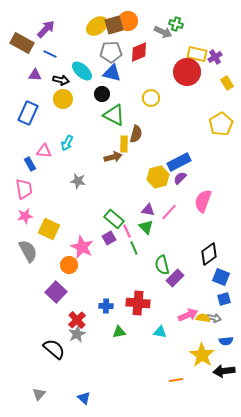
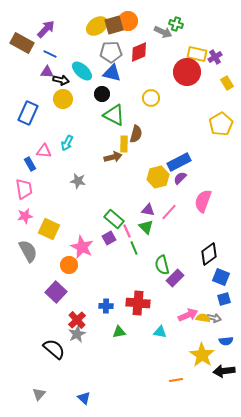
purple triangle at (35, 75): moved 12 px right, 3 px up
